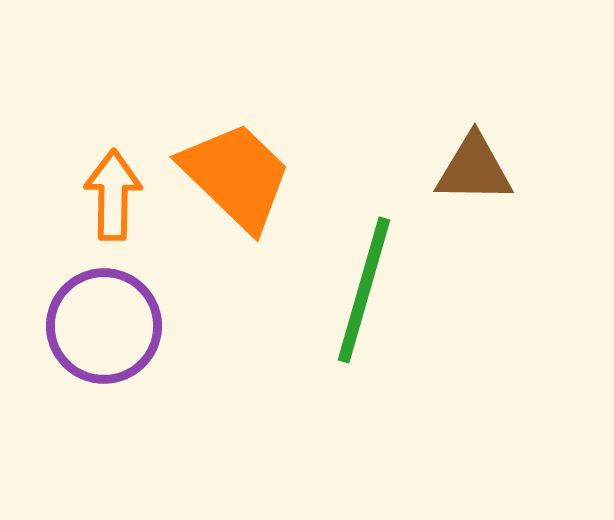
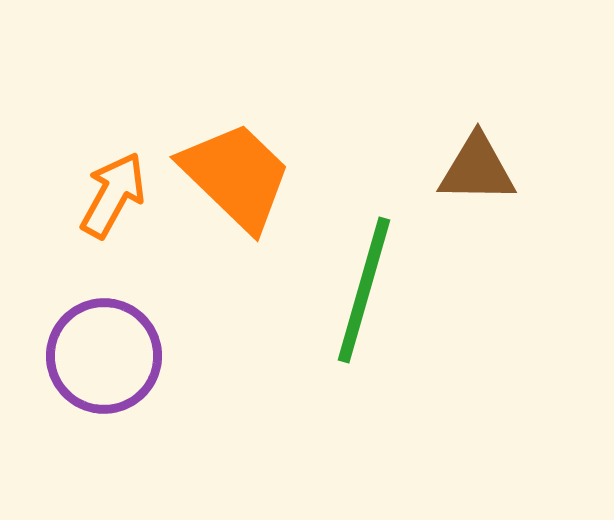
brown triangle: moved 3 px right
orange arrow: rotated 28 degrees clockwise
purple circle: moved 30 px down
